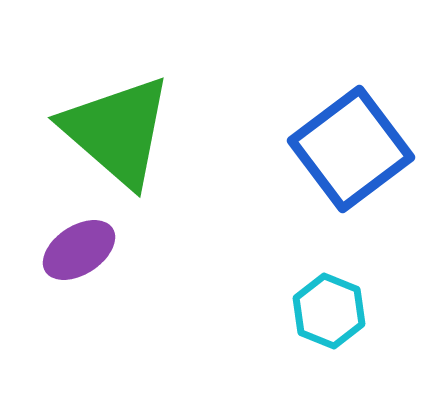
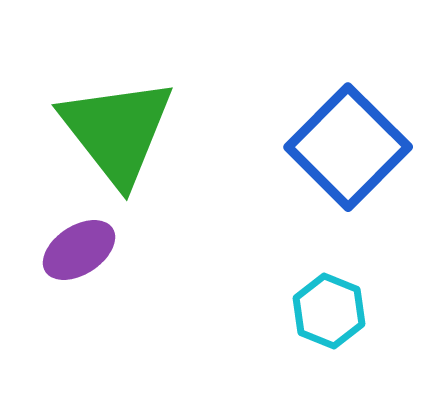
green triangle: rotated 11 degrees clockwise
blue square: moved 3 px left, 2 px up; rotated 8 degrees counterclockwise
